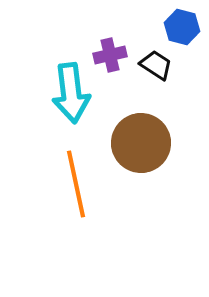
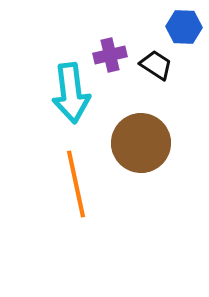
blue hexagon: moved 2 px right; rotated 12 degrees counterclockwise
